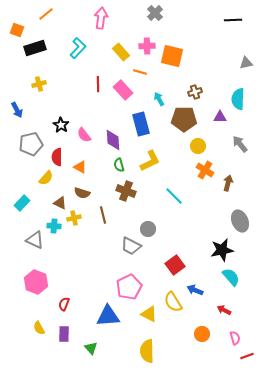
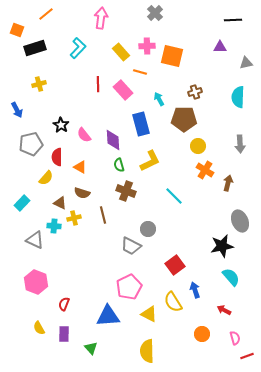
cyan semicircle at (238, 99): moved 2 px up
purple triangle at (220, 117): moved 70 px up
gray arrow at (240, 144): rotated 144 degrees counterclockwise
black star at (222, 250): moved 4 px up
blue arrow at (195, 290): rotated 49 degrees clockwise
